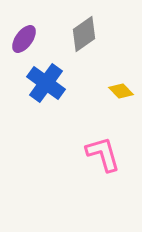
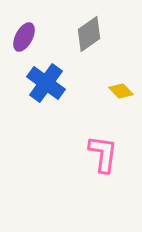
gray diamond: moved 5 px right
purple ellipse: moved 2 px up; rotated 8 degrees counterclockwise
pink L-shape: rotated 24 degrees clockwise
